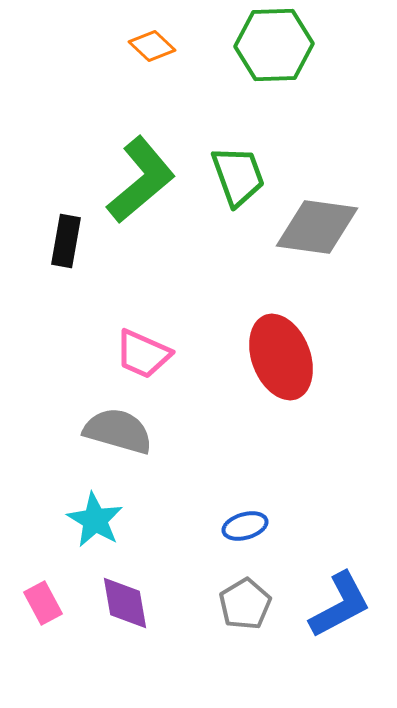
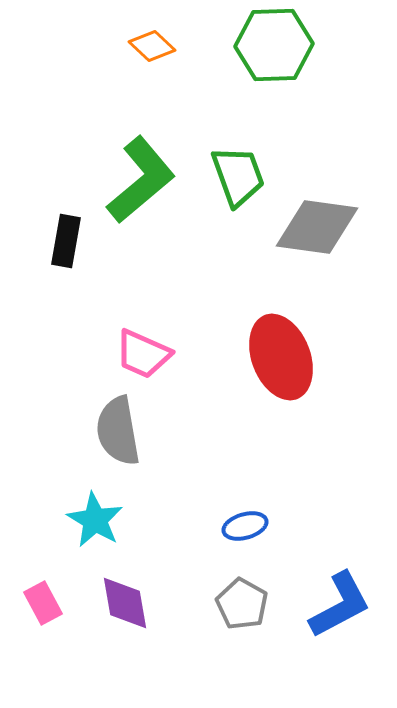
gray semicircle: rotated 116 degrees counterclockwise
gray pentagon: moved 3 px left; rotated 12 degrees counterclockwise
